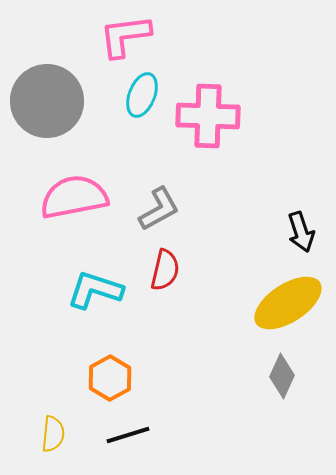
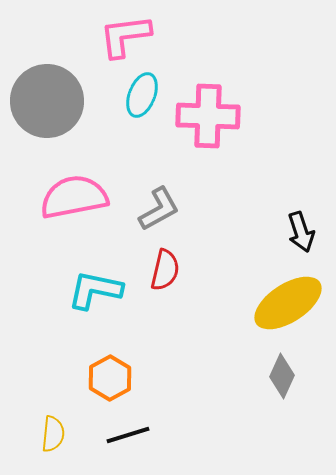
cyan L-shape: rotated 6 degrees counterclockwise
